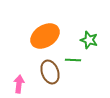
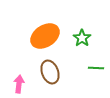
green star: moved 7 px left, 2 px up; rotated 18 degrees clockwise
green line: moved 23 px right, 8 px down
